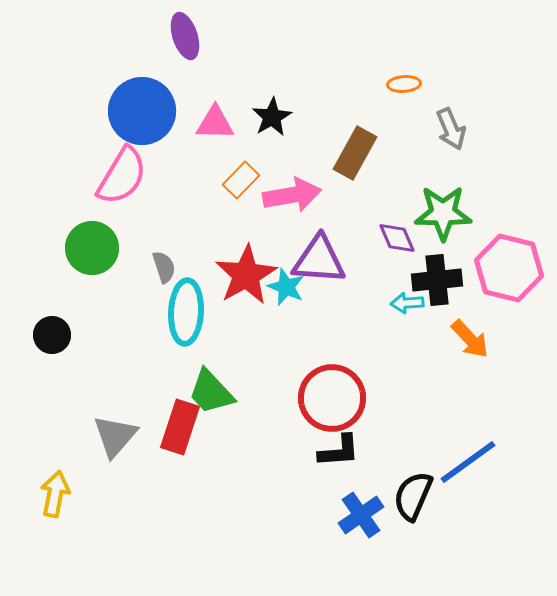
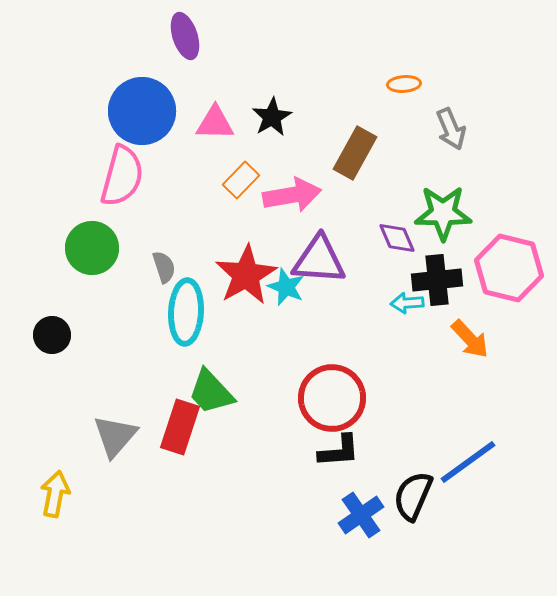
pink semicircle: rotated 16 degrees counterclockwise
